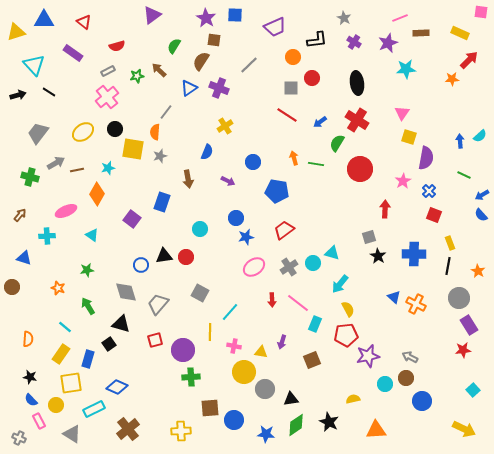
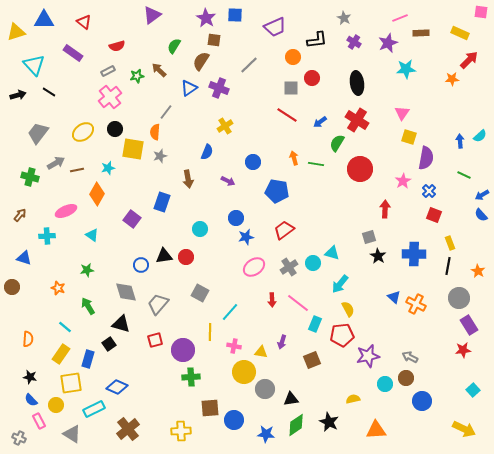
pink cross at (107, 97): moved 3 px right
red pentagon at (346, 335): moved 4 px left
